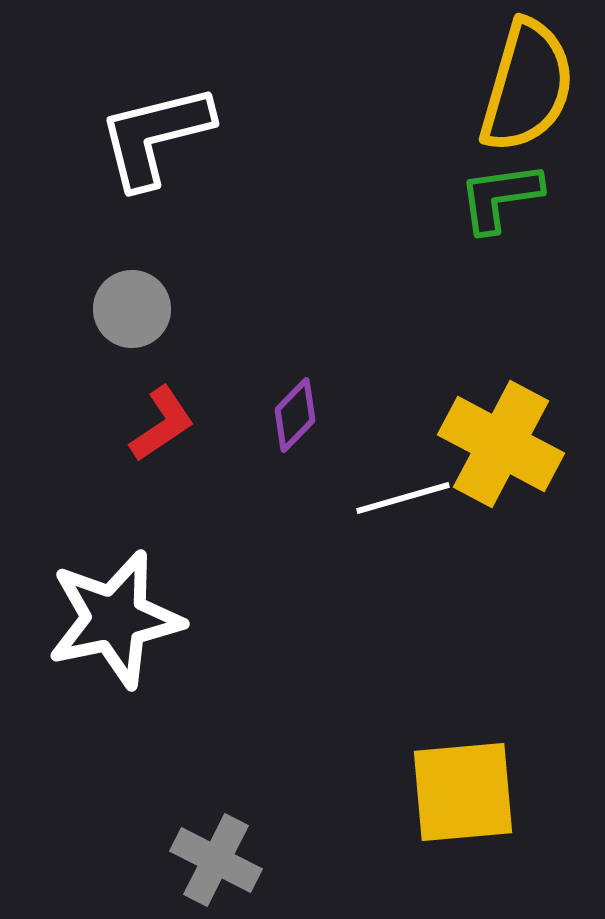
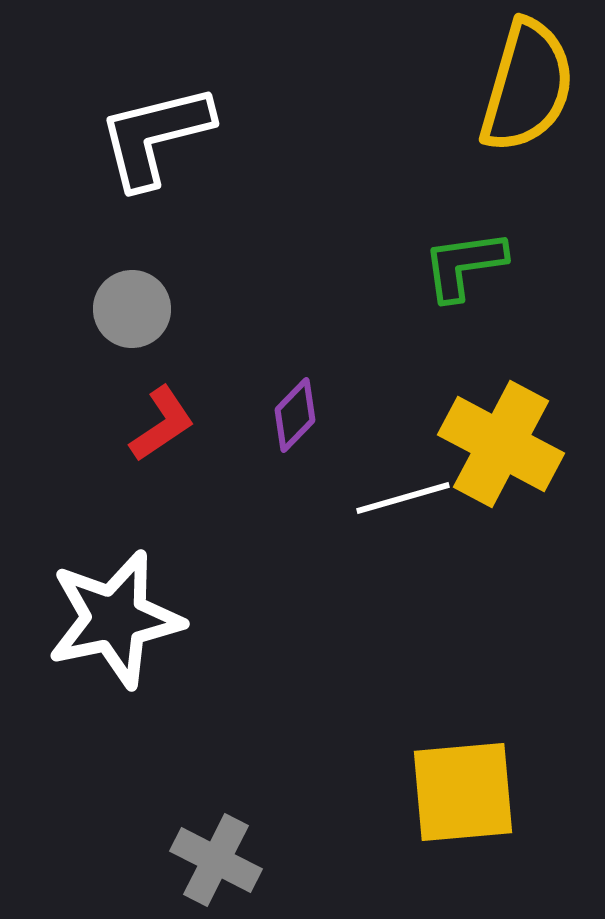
green L-shape: moved 36 px left, 68 px down
